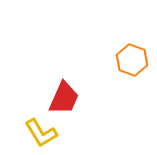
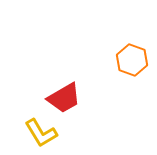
red trapezoid: rotated 36 degrees clockwise
